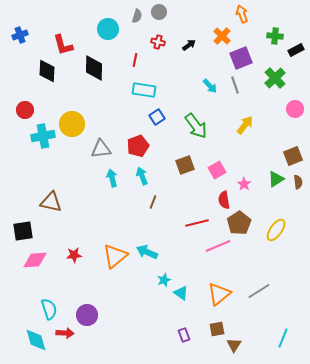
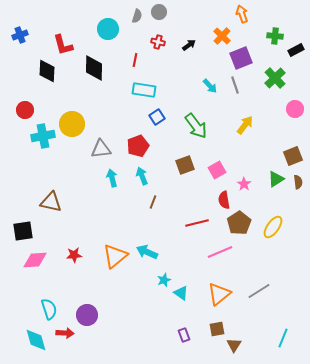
yellow ellipse at (276, 230): moved 3 px left, 3 px up
pink line at (218, 246): moved 2 px right, 6 px down
